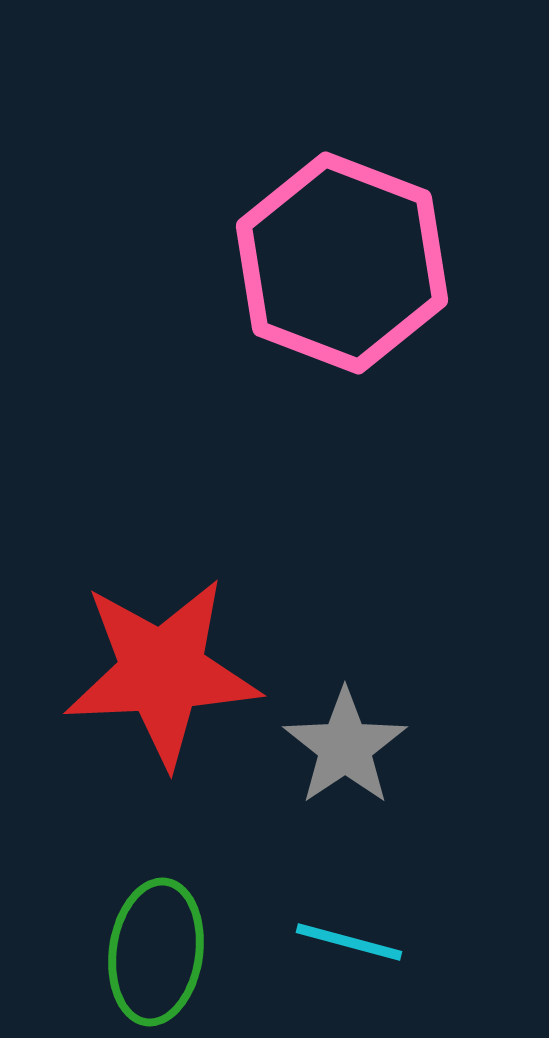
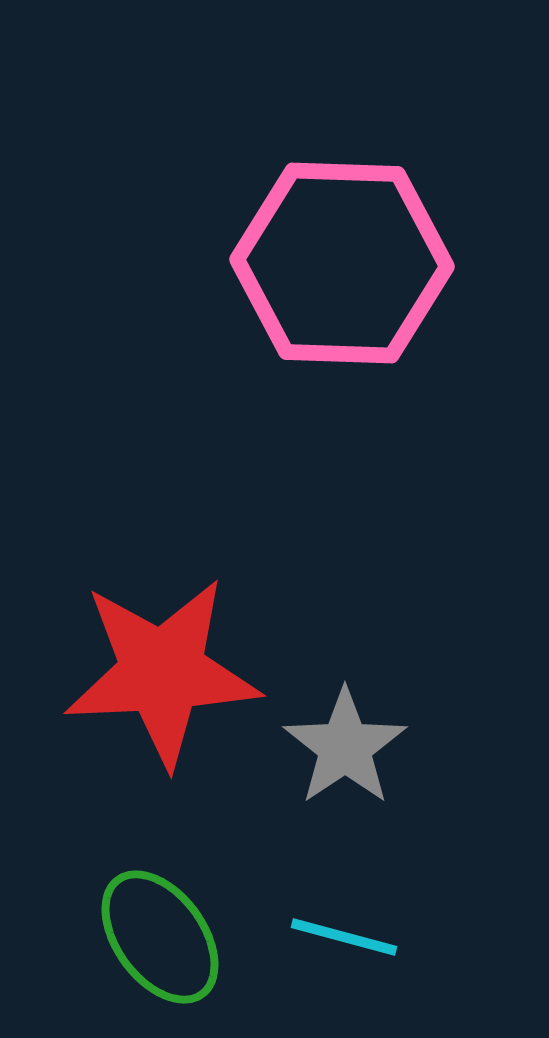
pink hexagon: rotated 19 degrees counterclockwise
cyan line: moved 5 px left, 5 px up
green ellipse: moved 4 px right, 15 px up; rotated 44 degrees counterclockwise
